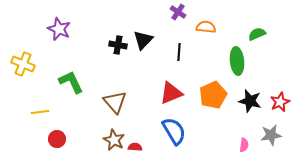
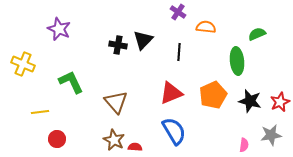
brown triangle: moved 1 px right
